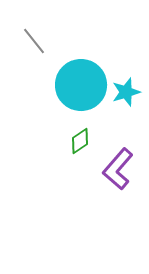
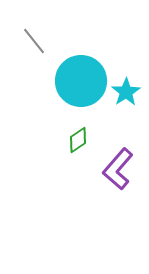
cyan circle: moved 4 px up
cyan star: rotated 16 degrees counterclockwise
green diamond: moved 2 px left, 1 px up
